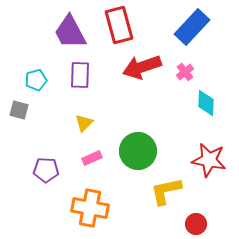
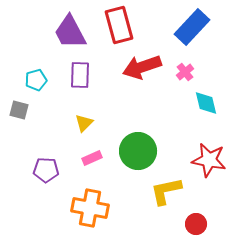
cyan diamond: rotated 16 degrees counterclockwise
